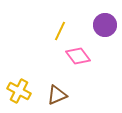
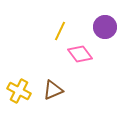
purple circle: moved 2 px down
pink diamond: moved 2 px right, 2 px up
brown triangle: moved 4 px left, 5 px up
